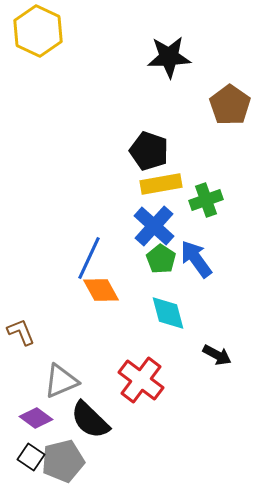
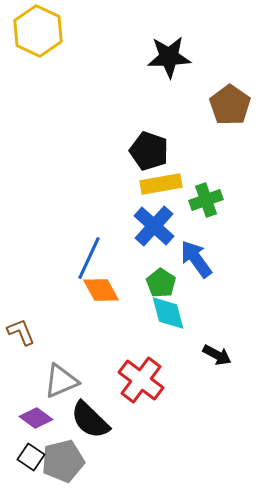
green pentagon: moved 24 px down
